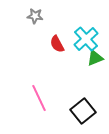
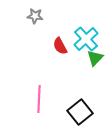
red semicircle: moved 3 px right, 2 px down
green triangle: rotated 24 degrees counterclockwise
pink line: moved 1 px down; rotated 28 degrees clockwise
black square: moved 3 px left, 1 px down
